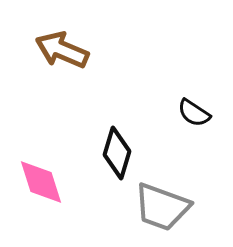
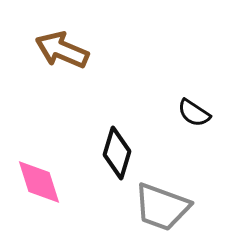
pink diamond: moved 2 px left
